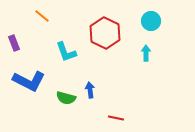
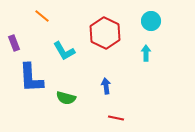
cyan L-shape: moved 2 px left, 1 px up; rotated 10 degrees counterclockwise
blue L-shape: moved 2 px right, 3 px up; rotated 60 degrees clockwise
blue arrow: moved 16 px right, 4 px up
